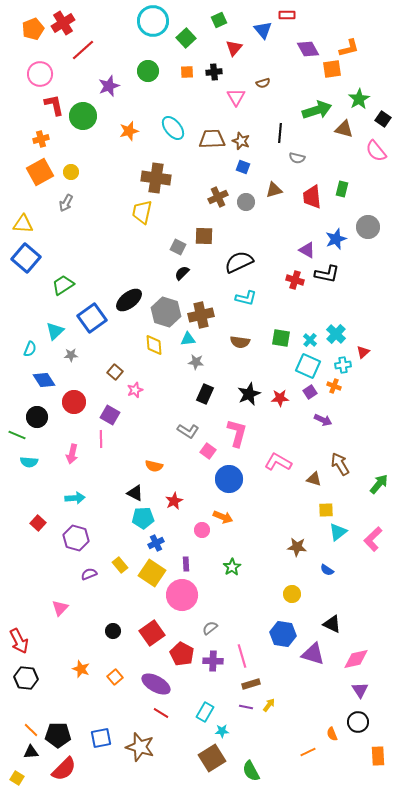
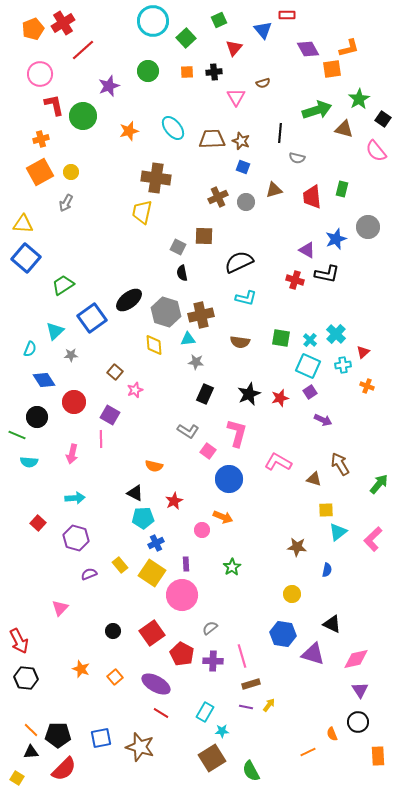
black semicircle at (182, 273): rotated 56 degrees counterclockwise
orange cross at (334, 386): moved 33 px right
red star at (280, 398): rotated 12 degrees counterclockwise
blue semicircle at (327, 570): rotated 112 degrees counterclockwise
